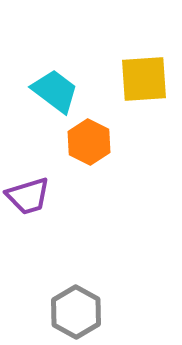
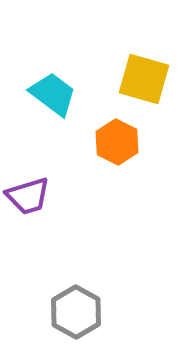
yellow square: rotated 20 degrees clockwise
cyan trapezoid: moved 2 px left, 3 px down
orange hexagon: moved 28 px right
